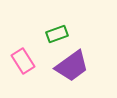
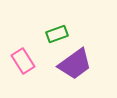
purple trapezoid: moved 3 px right, 2 px up
